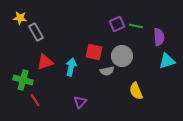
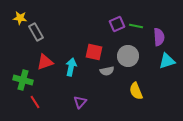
gray circle: moved 6 px right
red line: moved 2 px down
